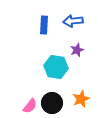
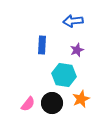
blue rectangle: moved 2 px left, 20 px down
cyan hexagon: moved 8 px right, 8 px down
pink semicircle: moved 2 px left, 2 px up
